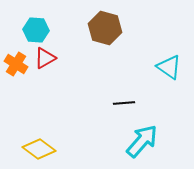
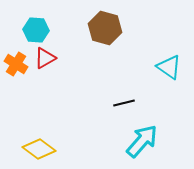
black line: rotated 10 degrees counterclockwise
